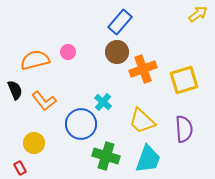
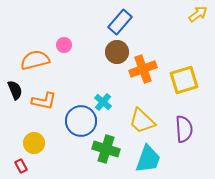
pink circle: moved 4 px left, 7 px up
orange L-shape: rotated 40 degrees counterclockwise
blue circle: moved 3 px up
green cross: moved 7 px up
red rectangle: moved 1 px right, 2 px up
